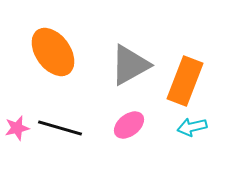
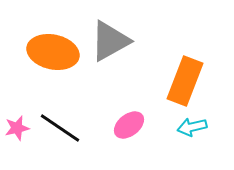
orange ellipse: rotated 42 degrees counterclockwise
gray triangle: moved 20 px left, 24 px up
black line: rotated 18 degrees clockwise
